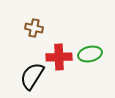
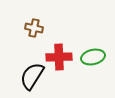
green ellipse: moved 3 px right, 3 px down
